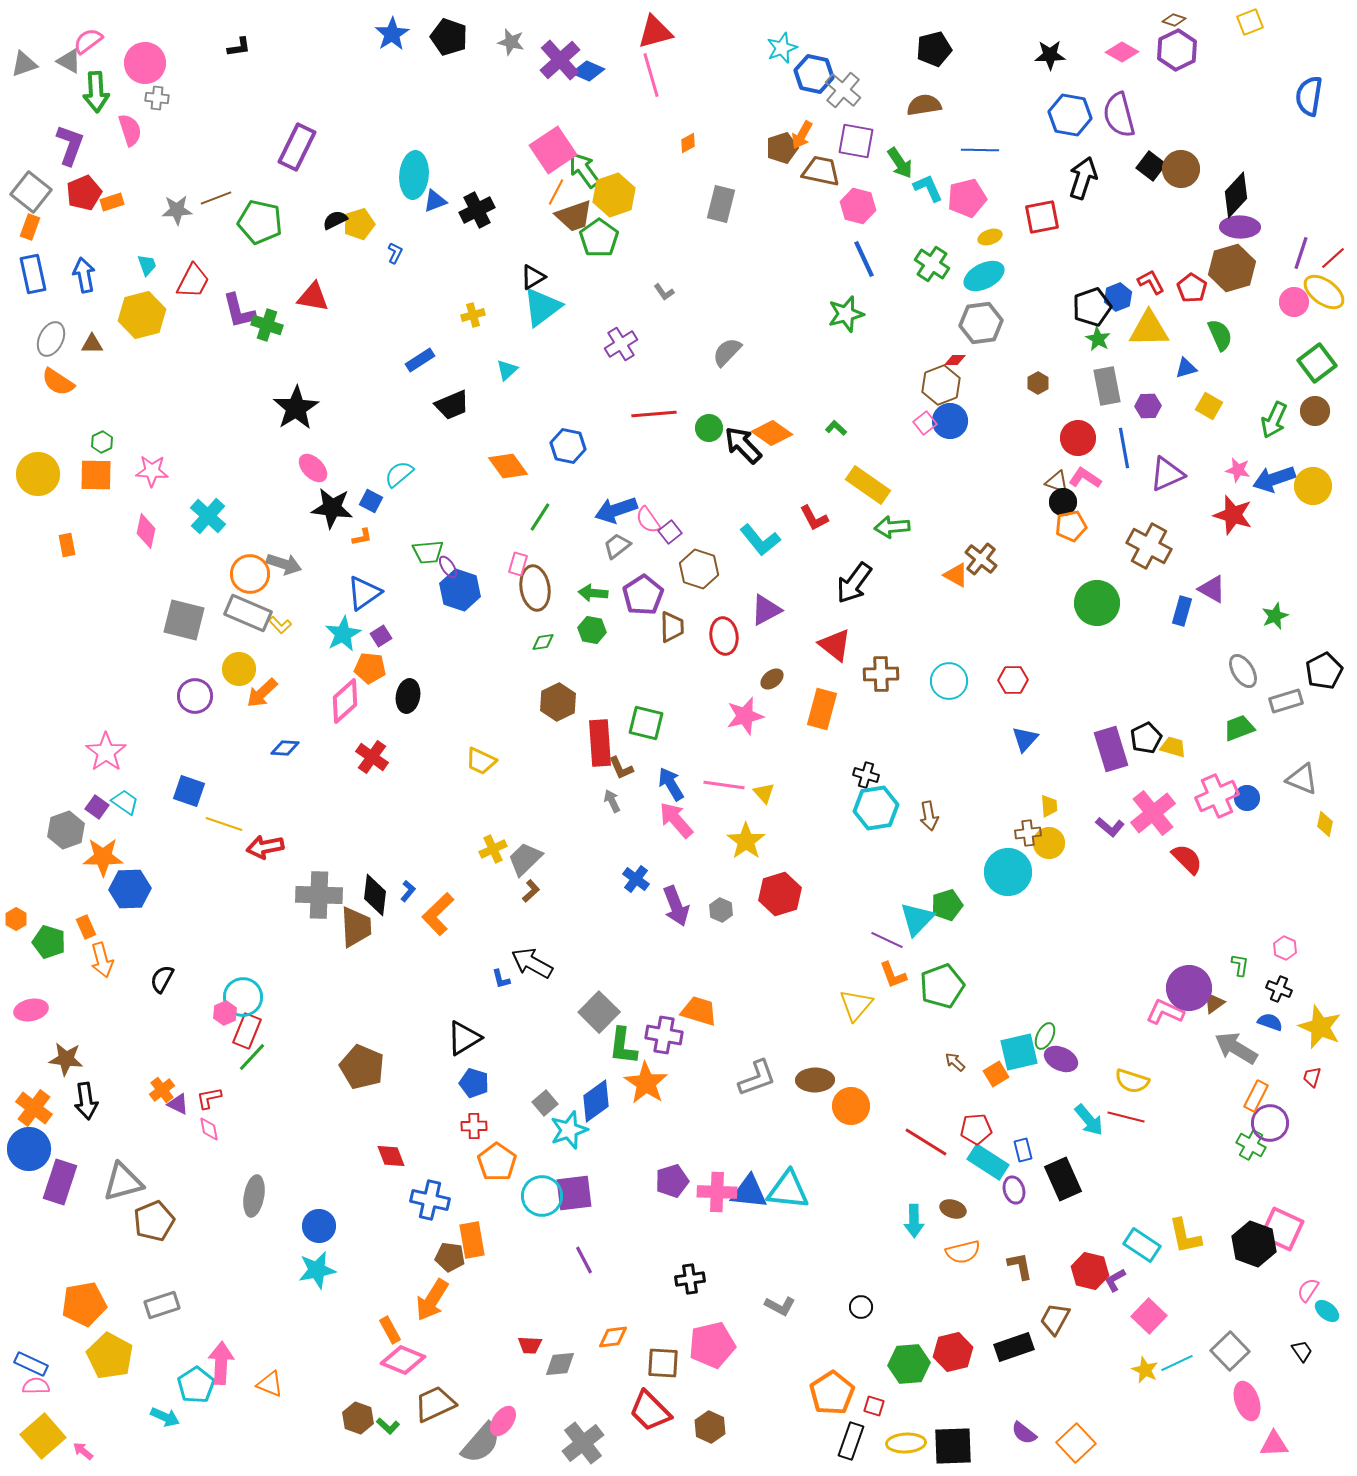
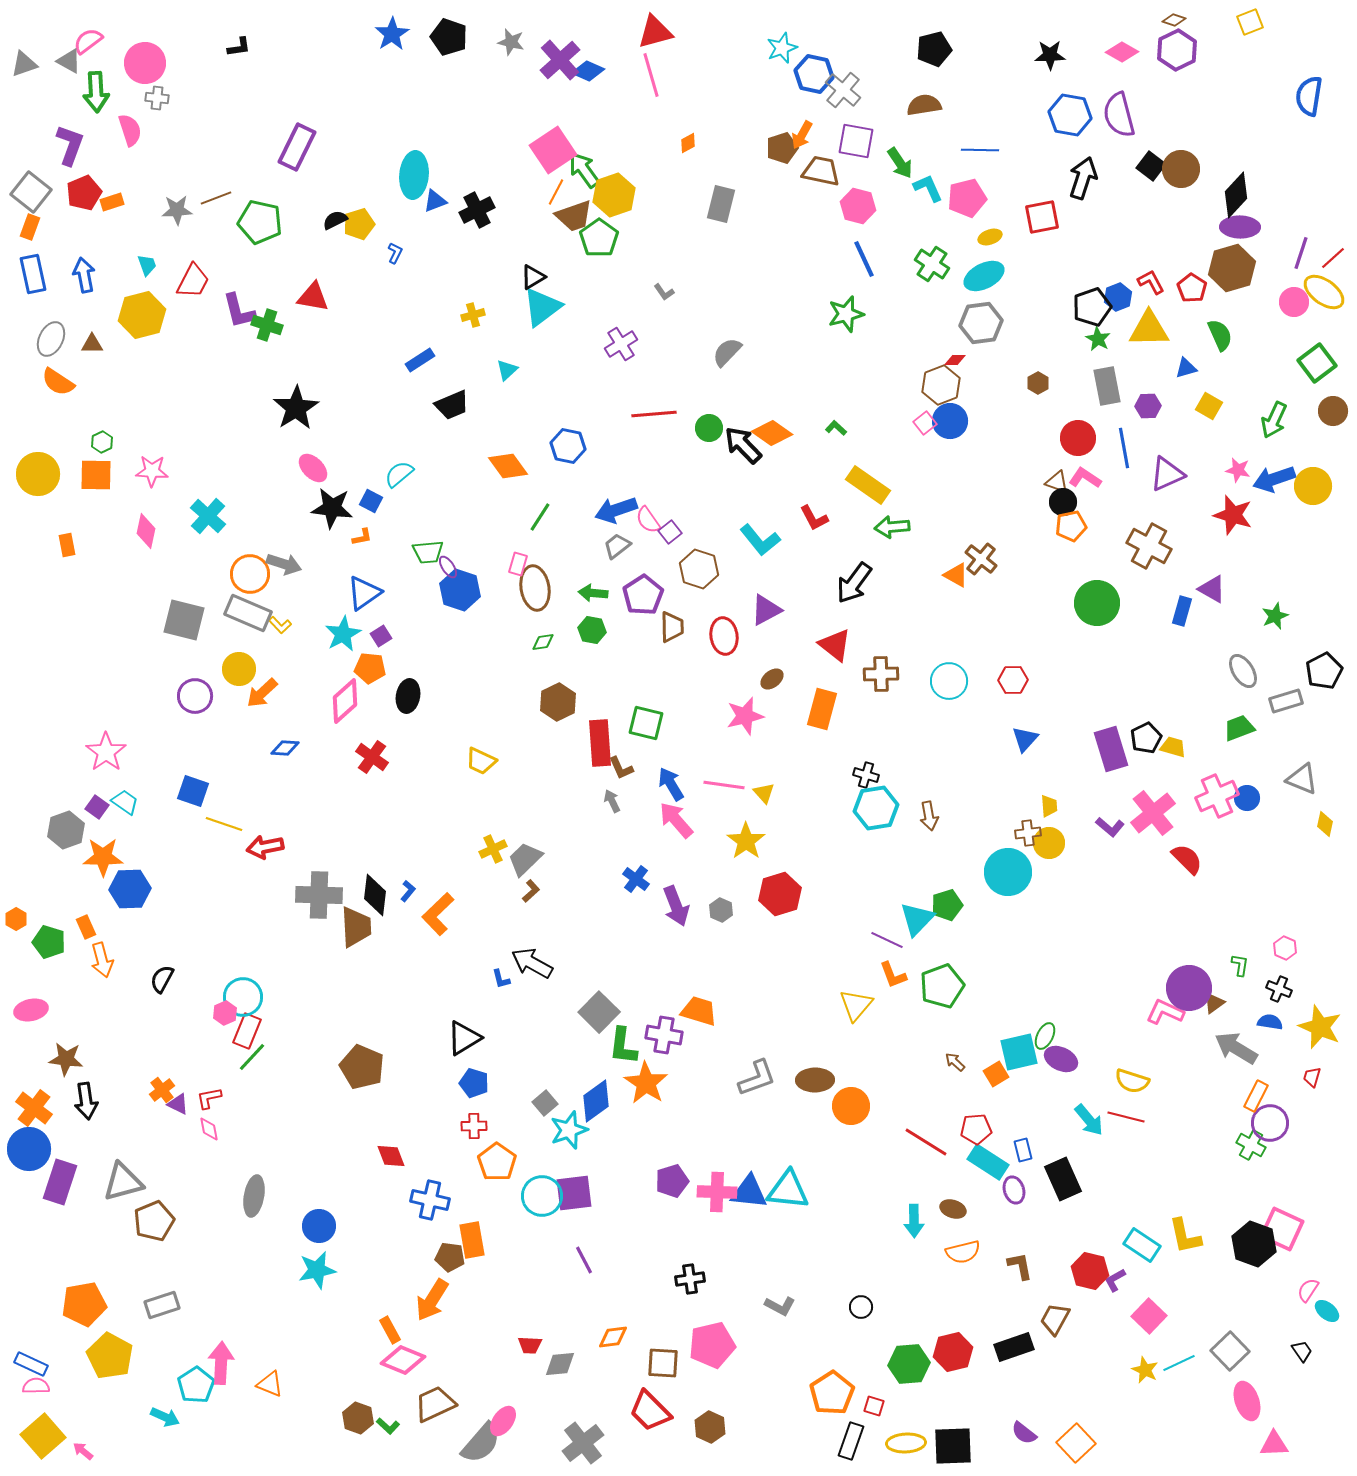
brown circle at (1315, 411): moved 18 px right
blue square at (189, 791): moved 4 px right
blue semicircle at (1270, 1022): rotated 10 degrees counterclockwise
cyan line at (1177, 1363): moved 2 px right
